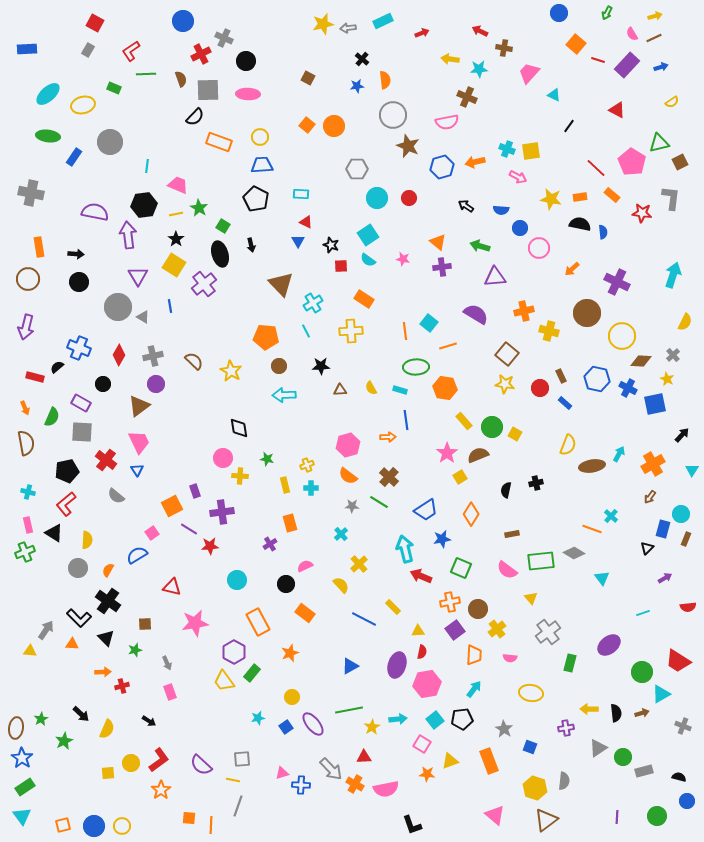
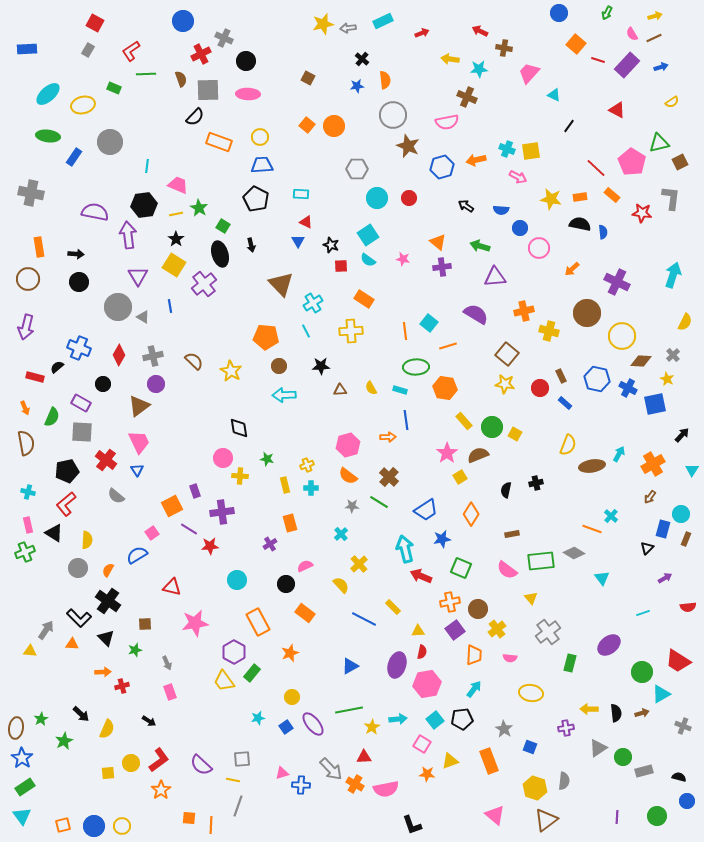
orange arrow at (475, 162): moved 1 px right, 2 px up
